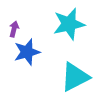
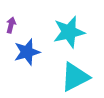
cyan star: moved 8 px down
purple arrow: moved 3 px left, 4 px up
